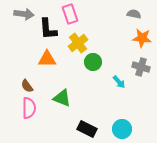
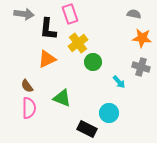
black L-shape: rotated 10 degrees clockwise
orange triangle: rotated 24 degrees counterclockwise
cyan circle: moved 13 px left, 16 px up
